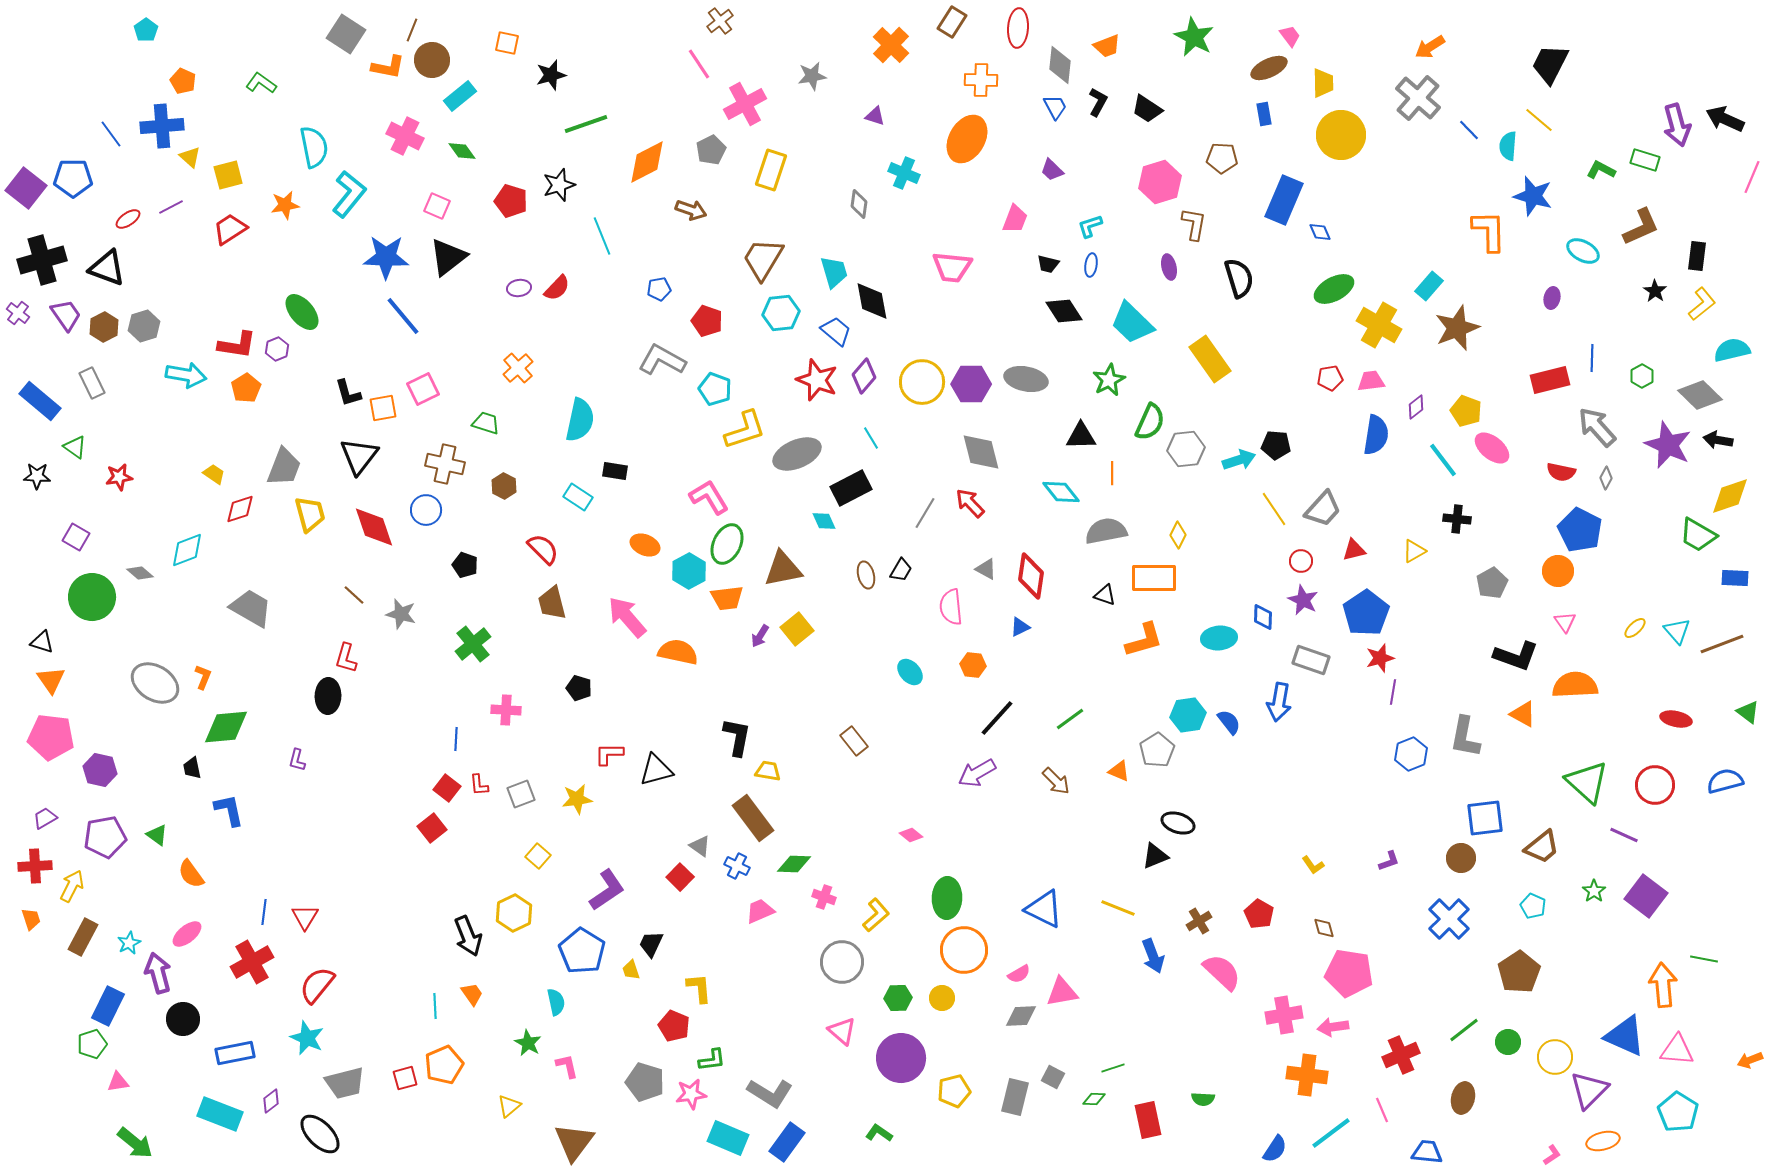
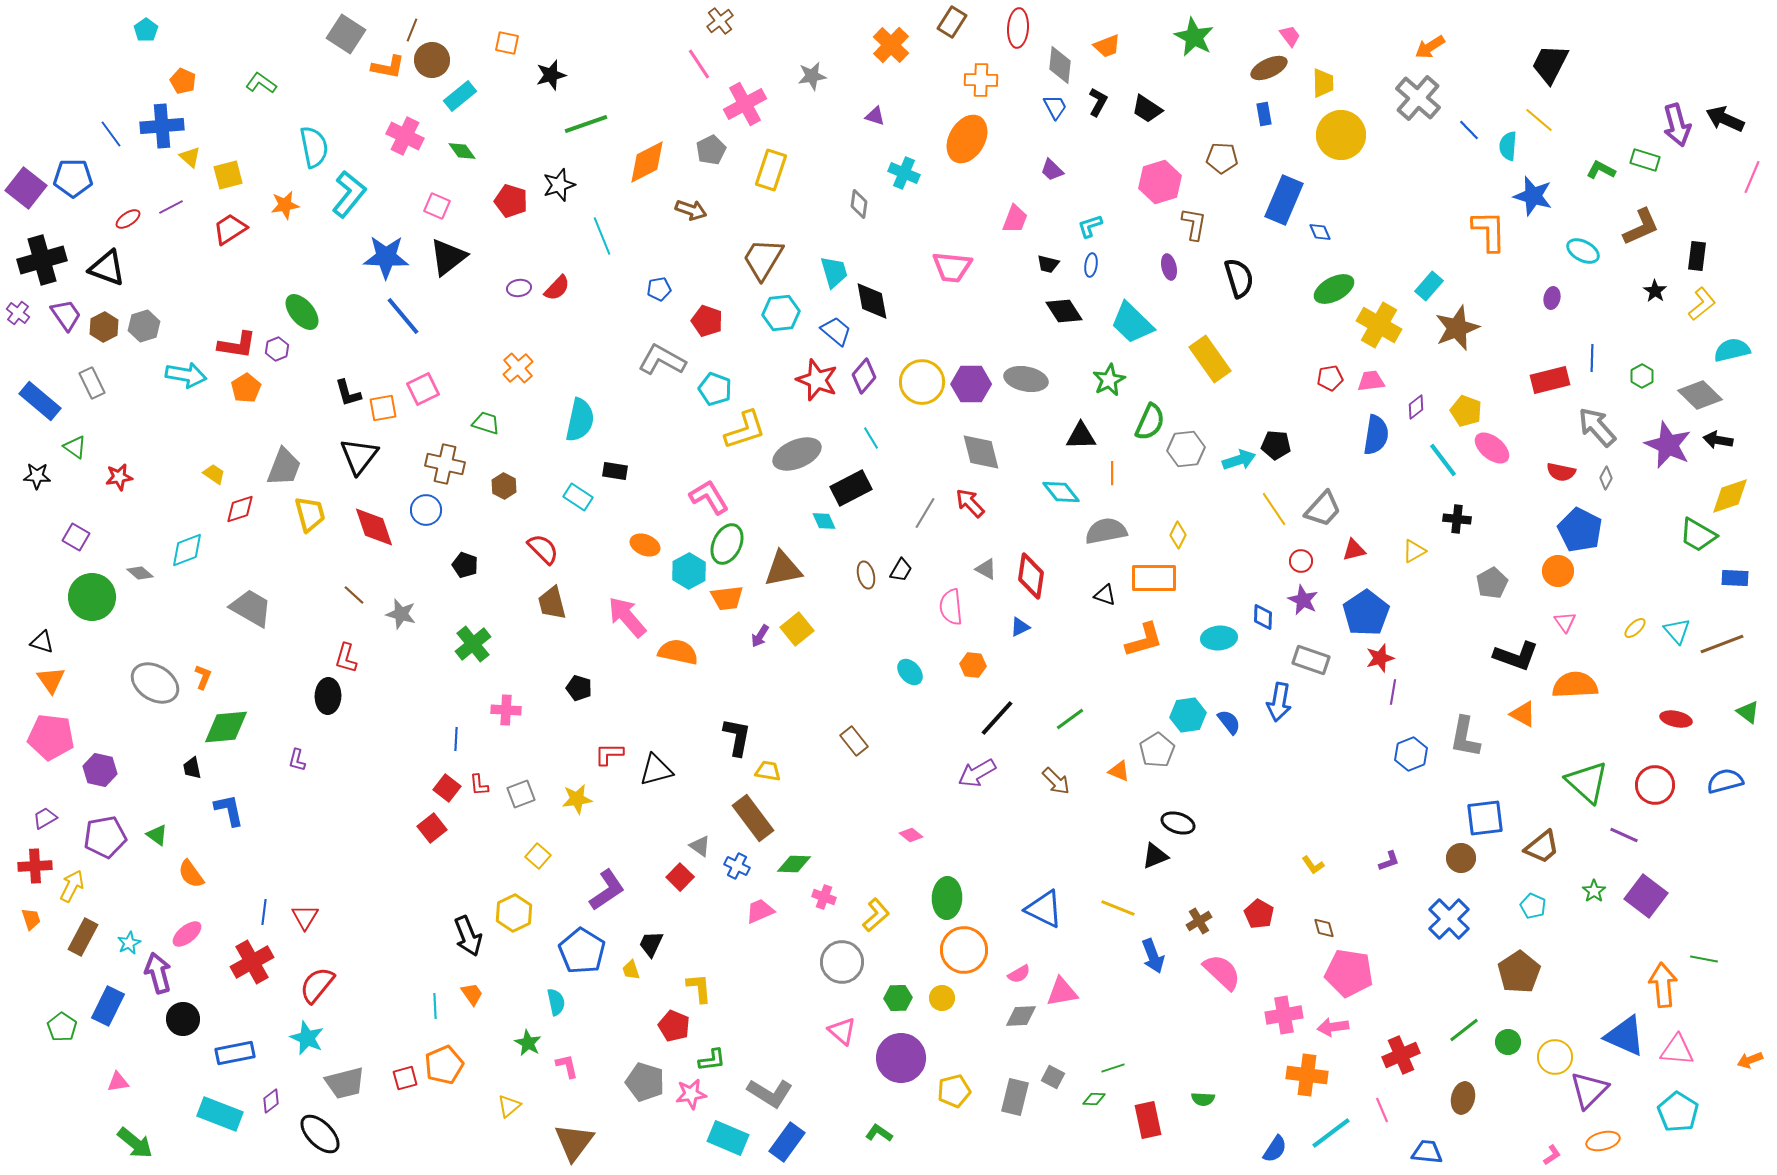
green pentagon at (92, 1044): moved 30 px left, 17 px up; rotated 20 degrees counterclockwise
